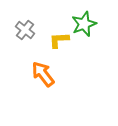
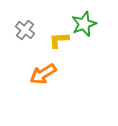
orange arrow: rotated 84 degrees counterclockwise
